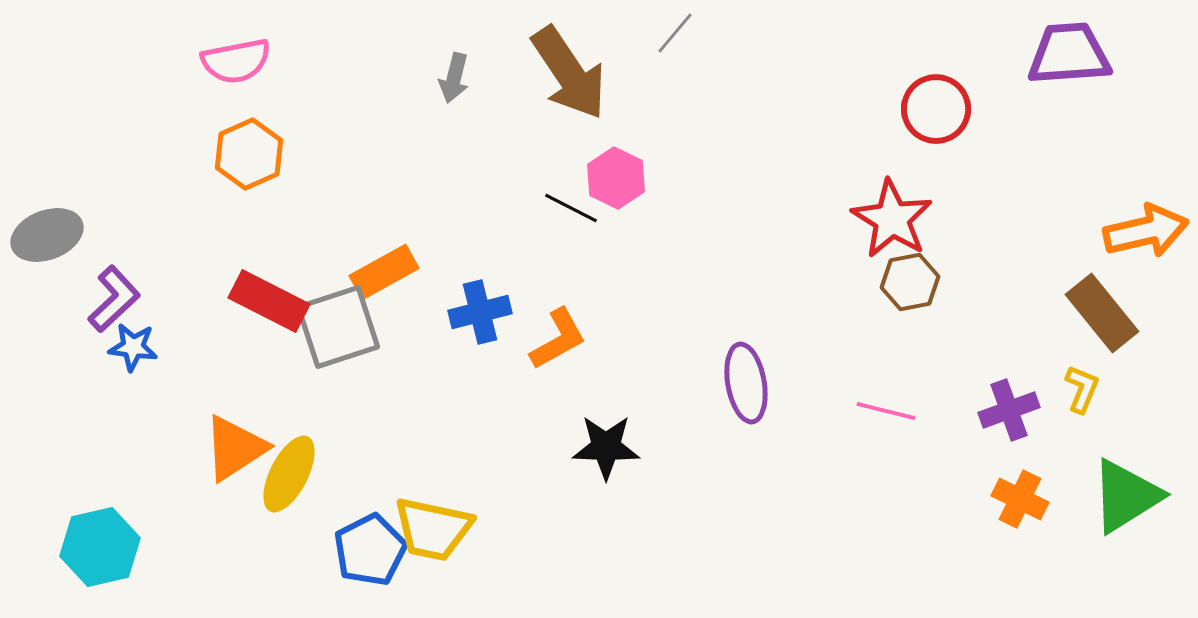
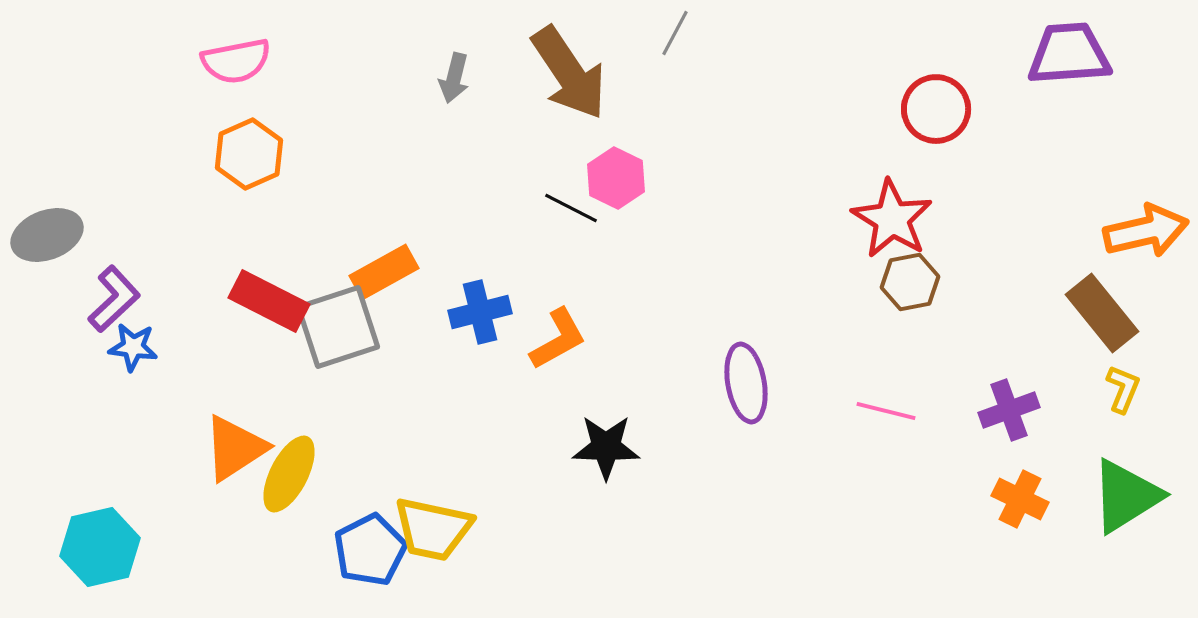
gray line: rotated 12 degrees counterclockwise
yellow L-shape: moved 41 px right
